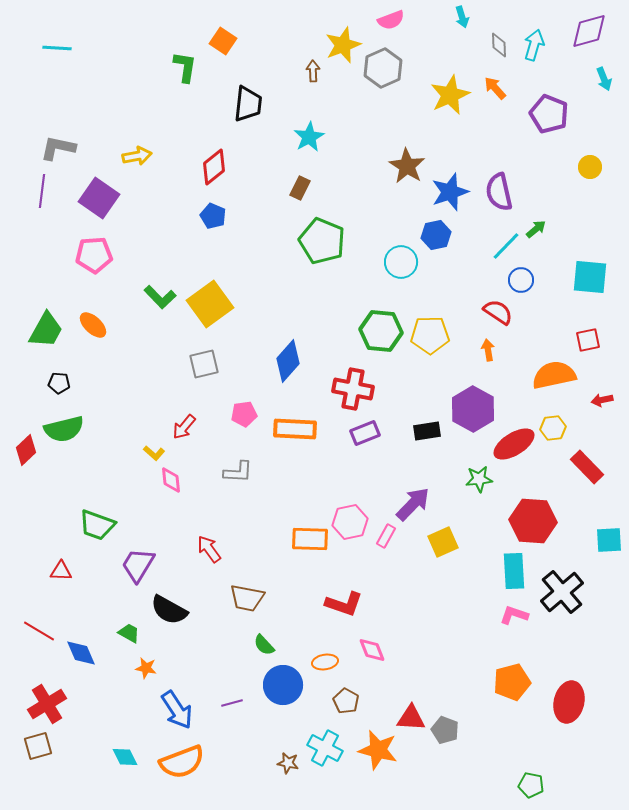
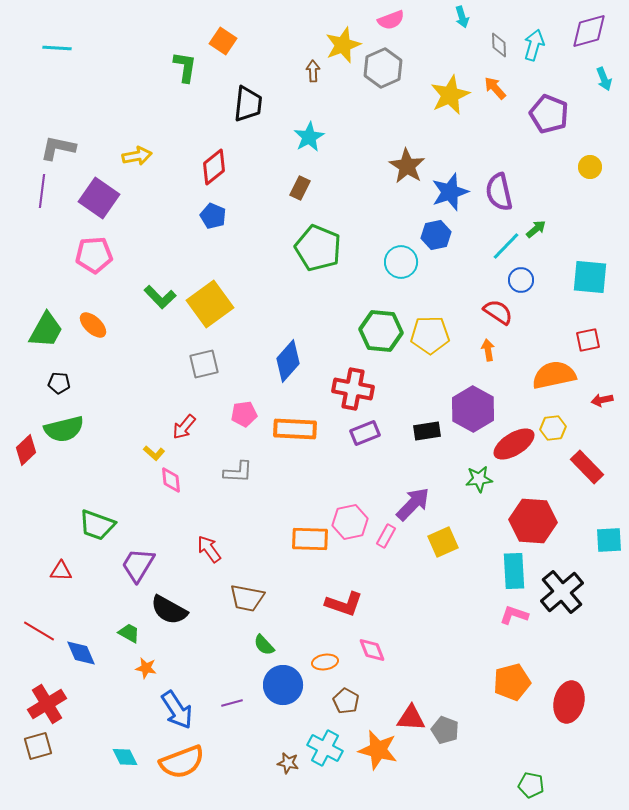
green pentagon at (322, 241): moved 4 px left, 7 px down
